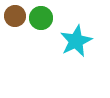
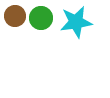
cyan star: moved 19 px up; rotated 16 degrees clockwise
